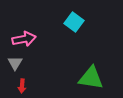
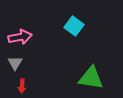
cyan square: moved 4 px down
pink arrow: moved 4 px left, 2 px up
